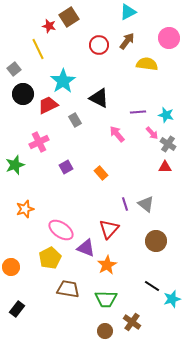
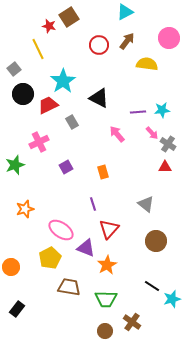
cyan triangle at (128, 12): moved 3 px left
cyan star at (166, 115): moved 4 px left, 5 px up; rotated 21 degrees counterclockwise
gray rectangle at (75, 120): moved 3 px left, 2 px down
orange rectangle at (101, 173): moved 2 px right, 1 px up; rotated 24 degrees clockwise
purple line at (125, 204): moved 32 px left
brown trapezoid at (68, 289): moved 1 px right, 2 px up
